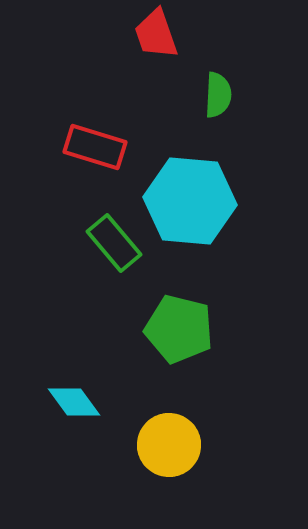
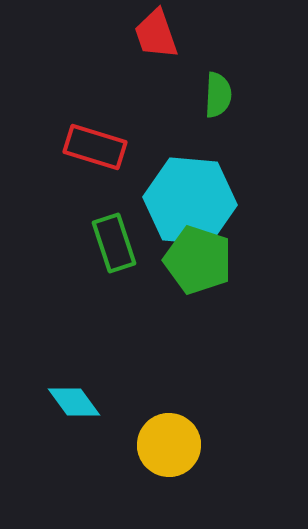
green rectangle: rotated 22 degrees clockwise
green pentagon: moved 19 px right, 69 px up; rotated 4 degrees clockwise
